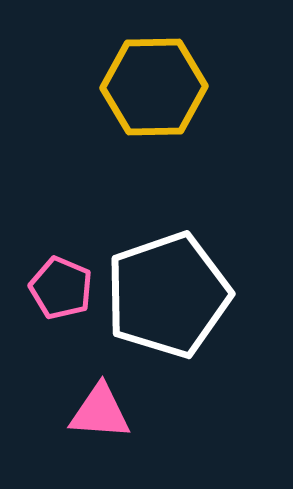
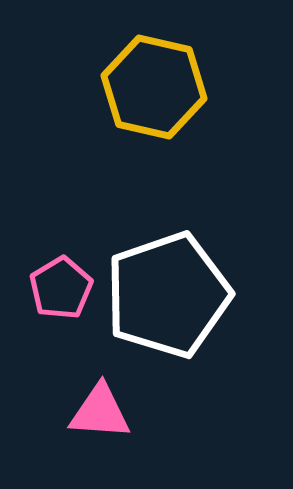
yellow hexagon: rotated 14 degrees clockwise
pink pentagon: rotated 18 degrees clockwise
